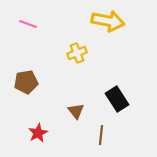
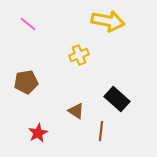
pink line: rotated 18 degrees clockwise
yellow cross: moved 2 px right, 2 px down
black rectangle: rotated 15 degrees counterclockwise
brown triangle: rotated 18 degrees counterclockwise
brown line: moved 4 px up
